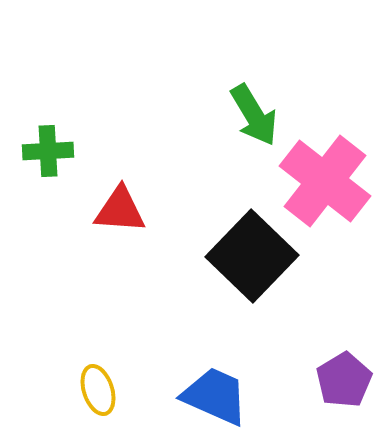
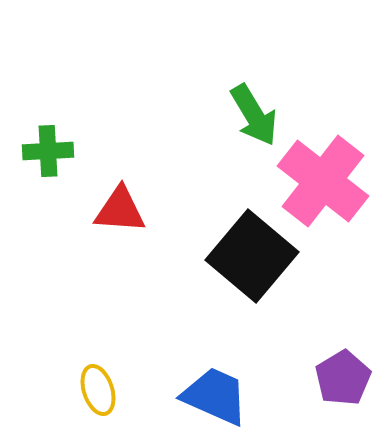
pink cross: moved 2 px left
black square: rotated 4 degrees counterclockwise
purple pentagon: moved 1 px left, 2 px up
